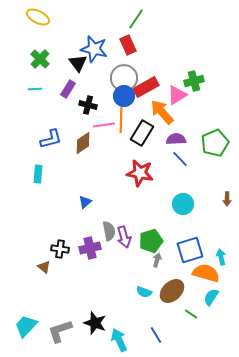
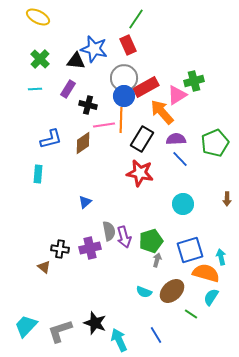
black triangle at (78, 63): moved 2 px left, 2 px up; rotated 48 degrees counterclockwise
black rectangle at (142, 133): moved 6 px down
